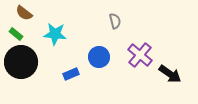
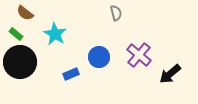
brown semicircle: moved 1 px right
gray semicircle: moved 1 px right, 8 px up
cyan star: rotated 25 degrees clockwise
purple cross: moved 1 px left
black circle: moved 1 px left
black arrow: rotated 105 degrees clockwise
